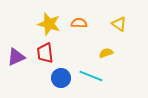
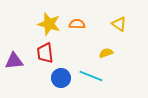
orange semicircle: moved 2 px left, 1 px down
purple triangle: moved 2 px left, 4 px down; rotated 18 degrees clockwise
